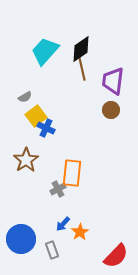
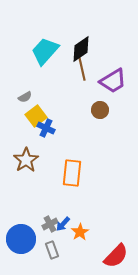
purple trapezoid: rotated 128 degrees counterclockwise
brown circle: moved 11 px left
gray cross: moved 8 px left, 35 px down
